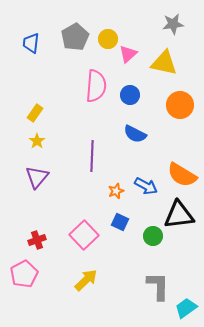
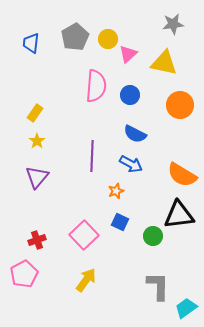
blue arrow: moved 15 px left, 22 px up
yellow arrow: rotated 10 degrees counterclockwise
